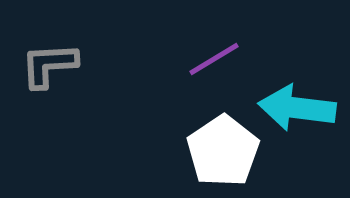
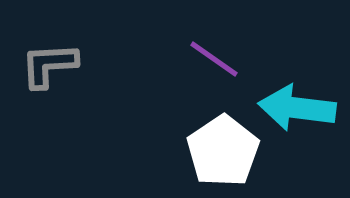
purple line: rotated 66 degrees clockwise
